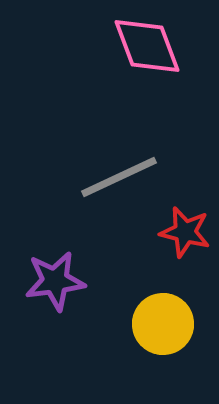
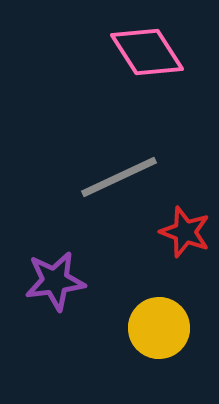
pink diamond: moved 6 px down; rotated 12 degrees counterclockwise
red star: rotated 6 degrees clockwise
yellow circle: moved 4 px left, 4 px down
